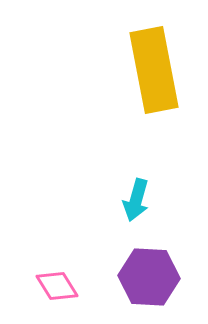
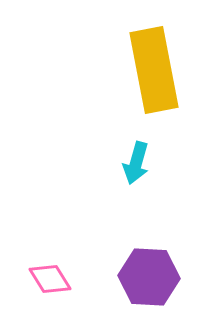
cyan arrow: moved 37 px up
pink diamond: moved 7 px left, 7 px up
